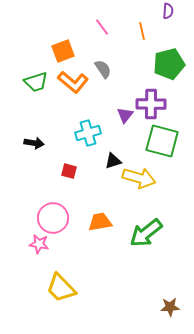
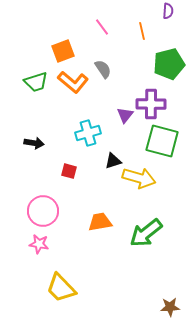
pink circle: moved 10 px left, 7 px up
